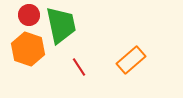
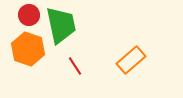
red line: moved 4 px left, 1 px up
